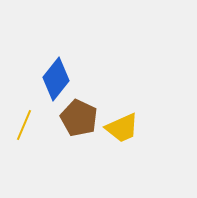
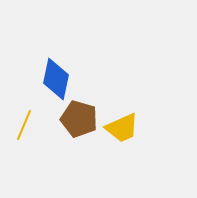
blue diamond: rotated 27 degrees counterclockwise
brown pentagon: moved 1 px down; rotated 9 degrees counterclockwise
